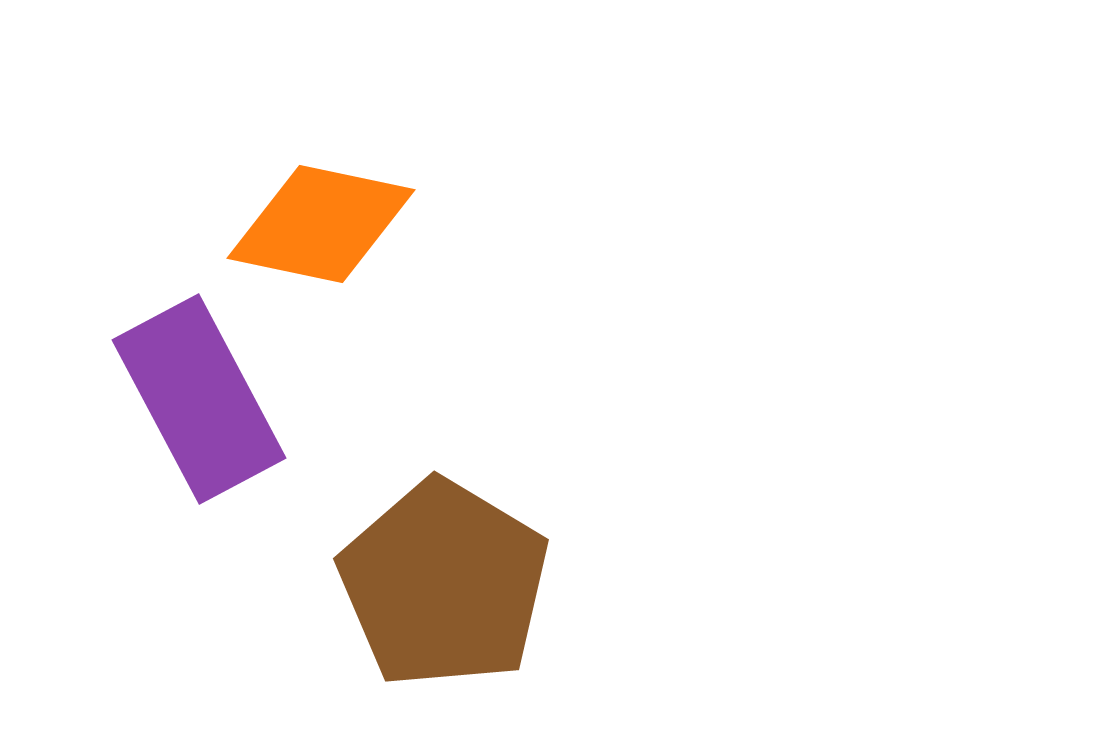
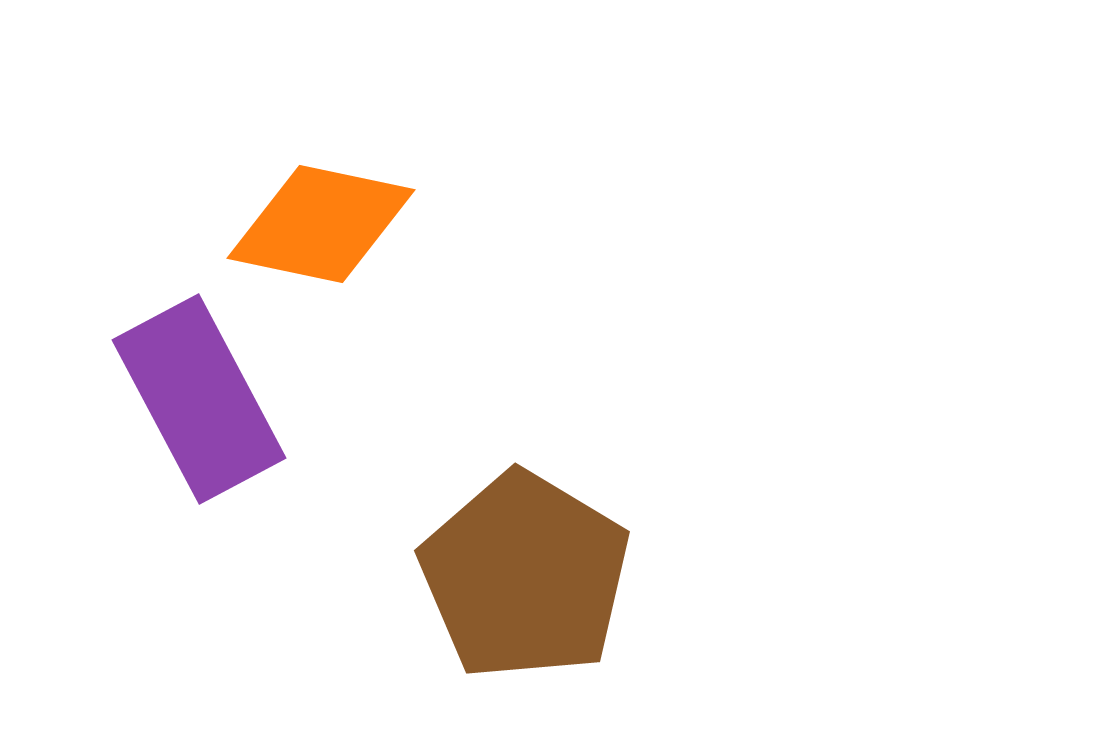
brown pentagon: moved 81 px right, 8 px up
